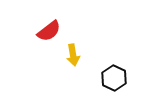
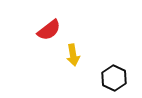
red semicircle: moved 1 px up
